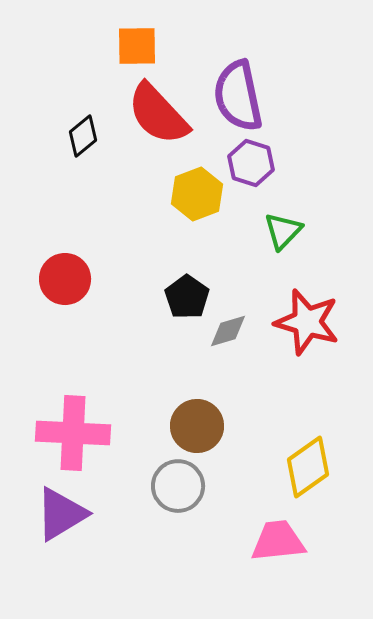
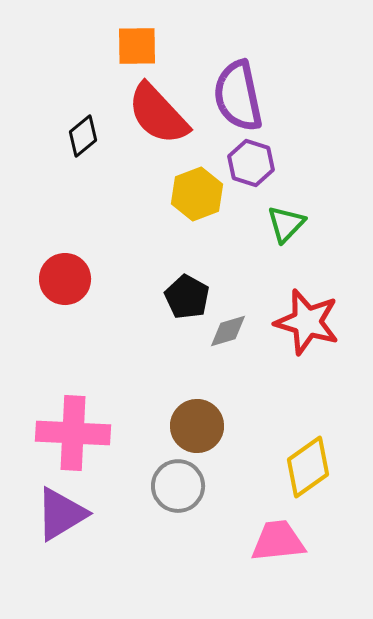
green triangle: moved 3 px right, 7 px up
black pentagon: rotated 6 degrees counterclockwise
